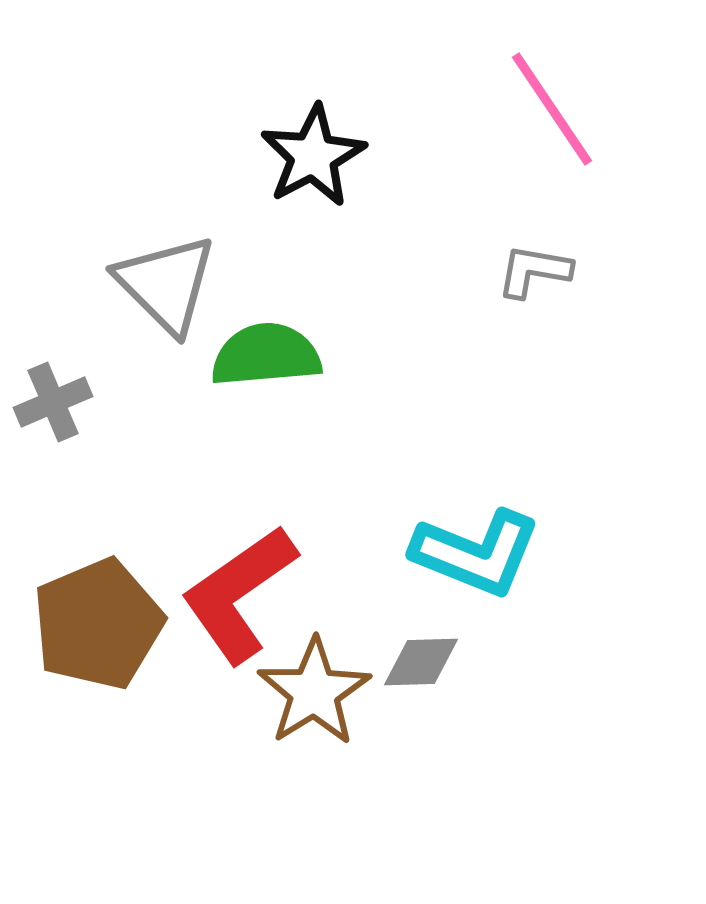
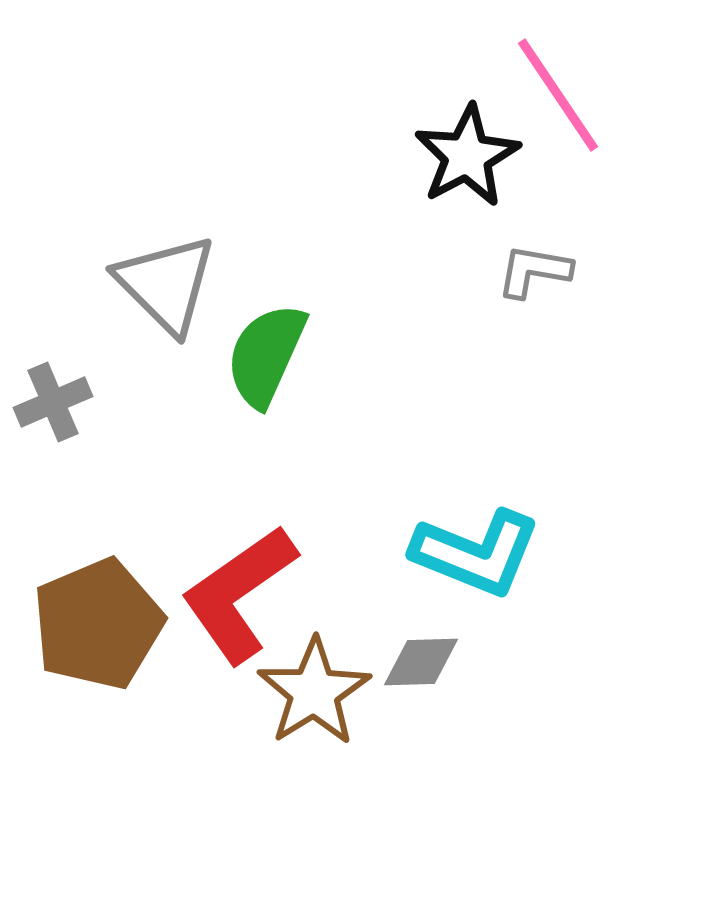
pink line: moved 6 px right, 14 px up
black star: moved 154 px right
green semicircle: rotated 61 degrees counterclockwise
